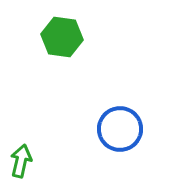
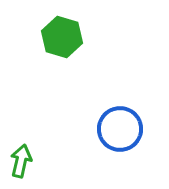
green hexagon: rotated 9 degrees clockwise
